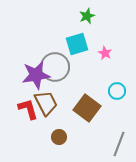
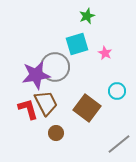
brown circle: moved 3 px left, 4 px up
gray line: rotated 30 degrees clockwise
